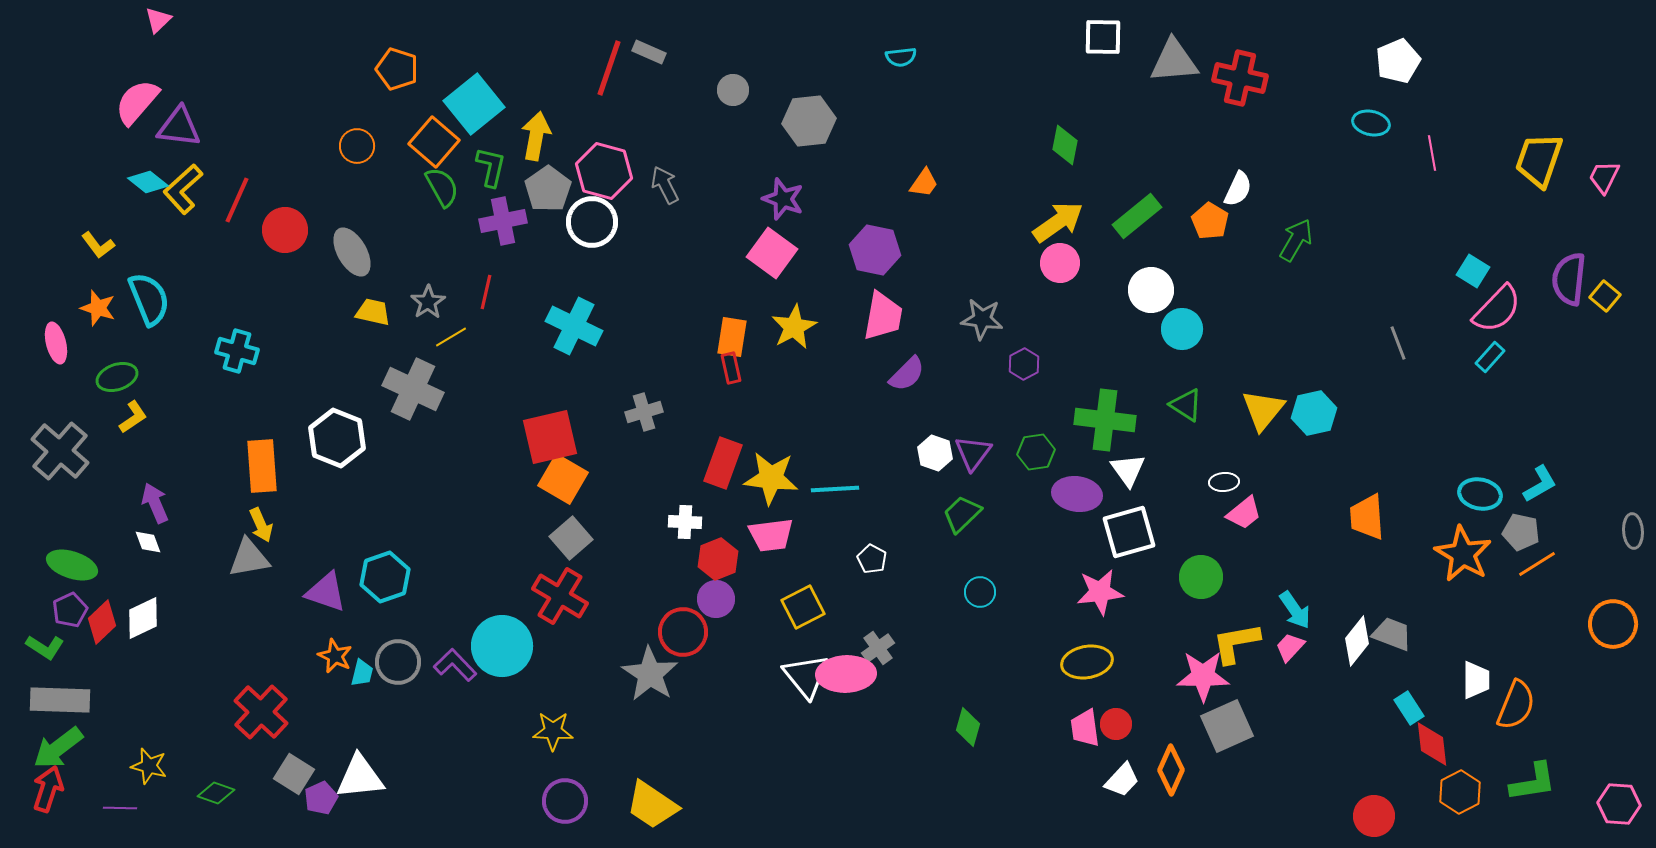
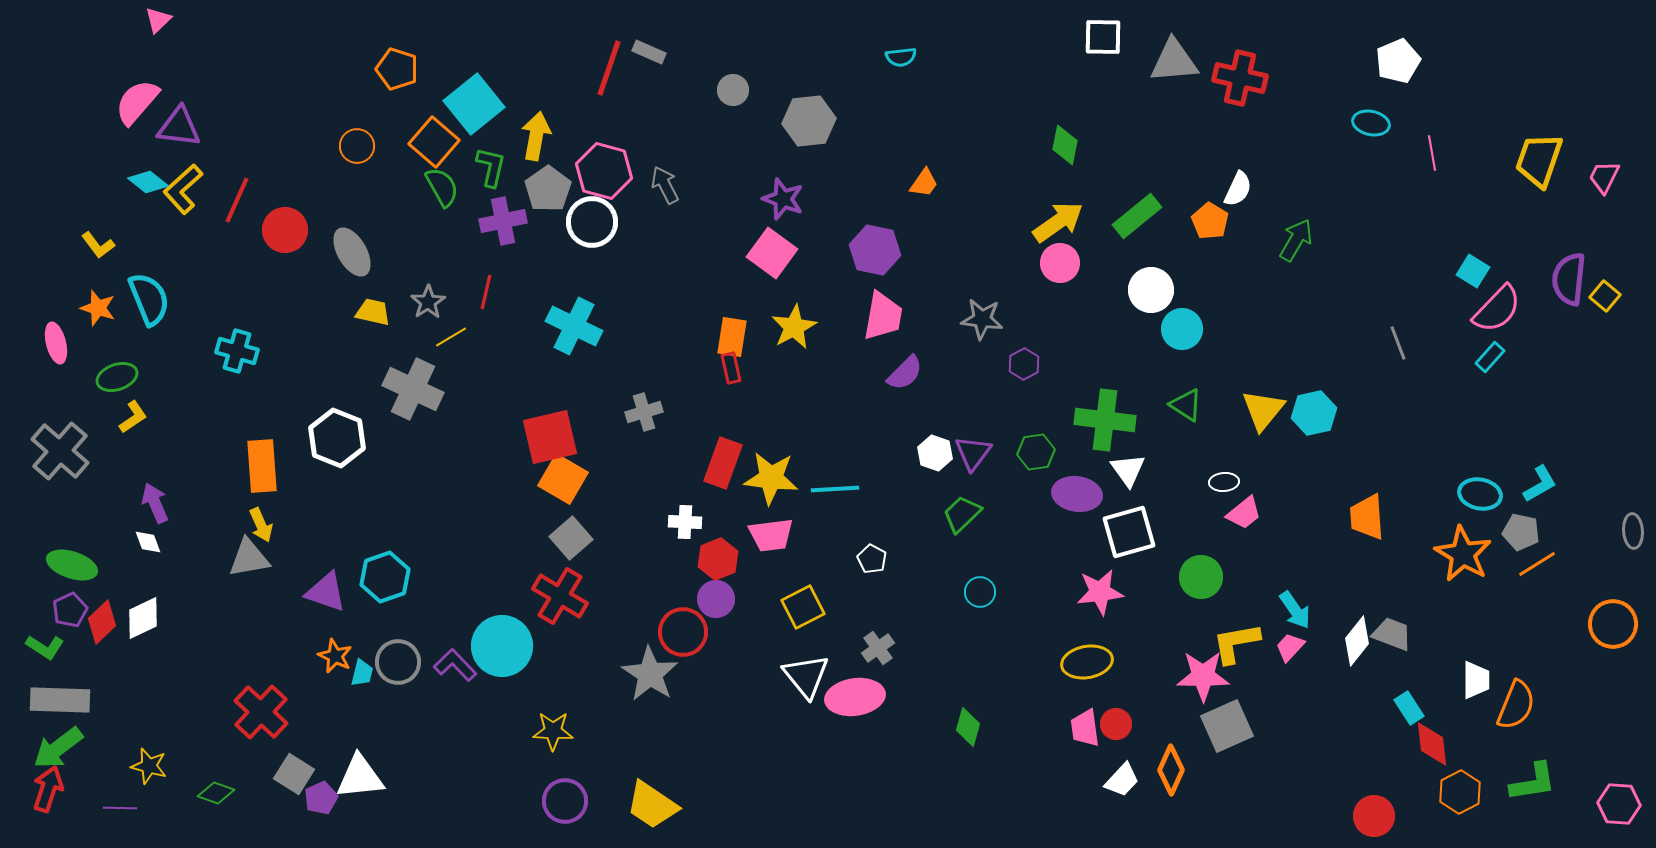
purple semicircle at (907, 374): moved 2 px left, 1 px up
pink ellipse at (846, 674): moved 9 px right, 23 px down; rotated 6 degrees counterclockwise
